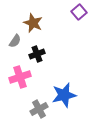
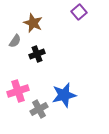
pink cross: moved 2 px left, 14 px down
